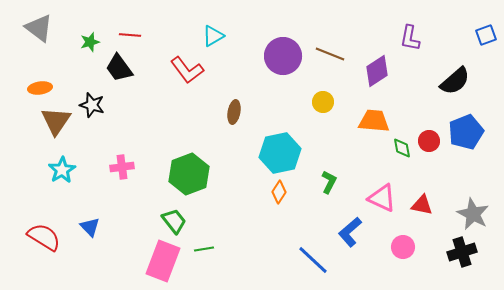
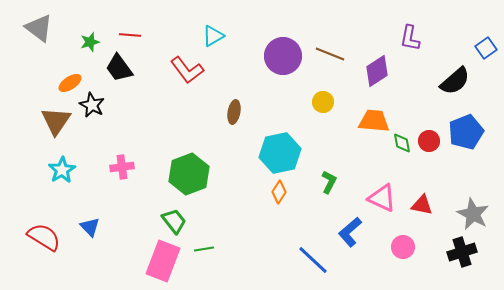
blue square: moved 13 px down; rotated 15 degrees counterclockwise
orange ellipse: moved 30 px right, 5 px up; rotated 25 degrees counterclockwise
black star: rotated 10 degrees clockwise
green diamond: moved 5 px up
